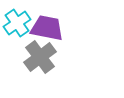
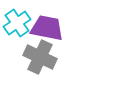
gray cross: rotated 28 degrees counterclockwise
